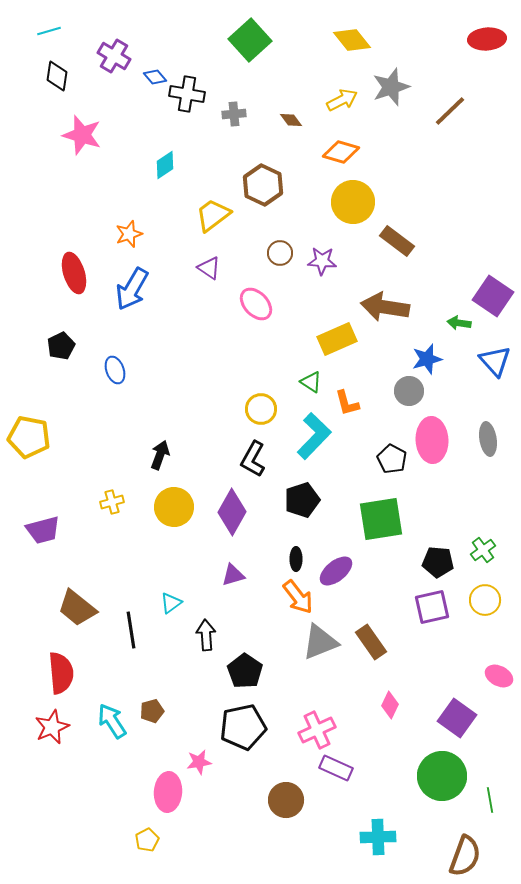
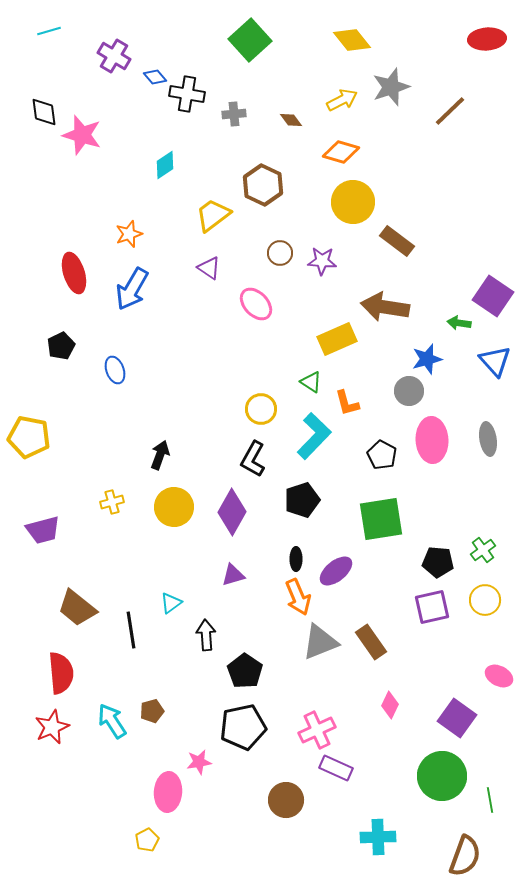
black diamond at (57, 76): moved 13 px left, 36 px down; rotated 16 degrees counterclockwise
black pentagon at (392, 459): moved 10 px left, 4 px up
orange arrow at (298, 597): rotated 15 degrees clockwise
